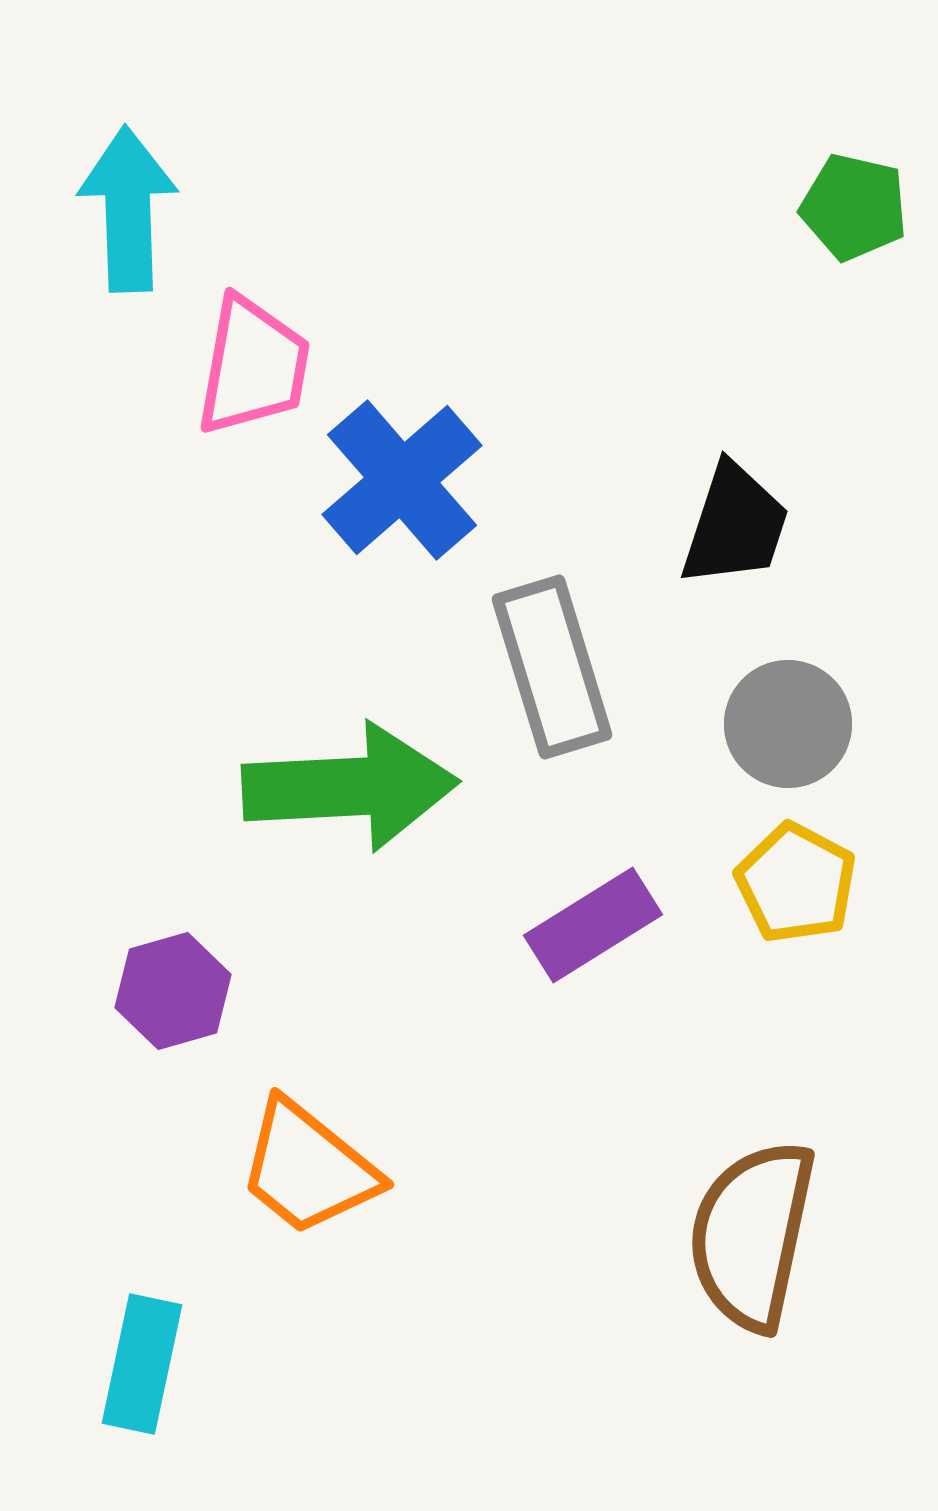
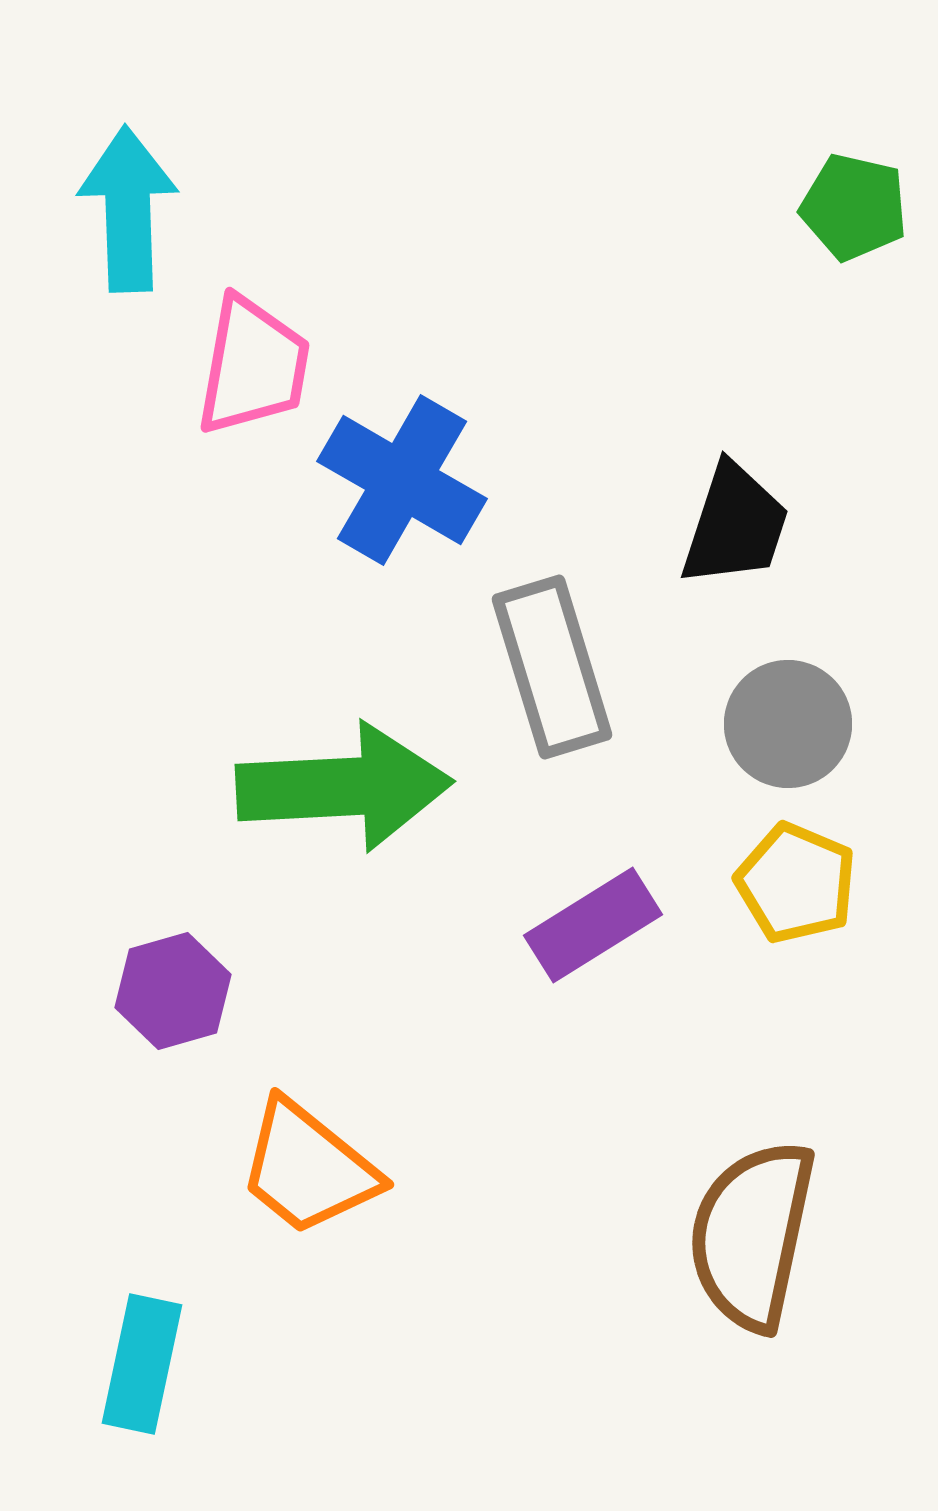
blue cross: rotated 19 degrees counterclockwise
green arrow: moved 6 px left
yellow pentagon: rotated 5 degrees counterclockwise
